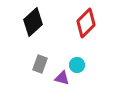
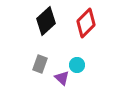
black diamond: moved 13 px right, 1 px up
purple triangle: rotated 28 degrees clockwise
